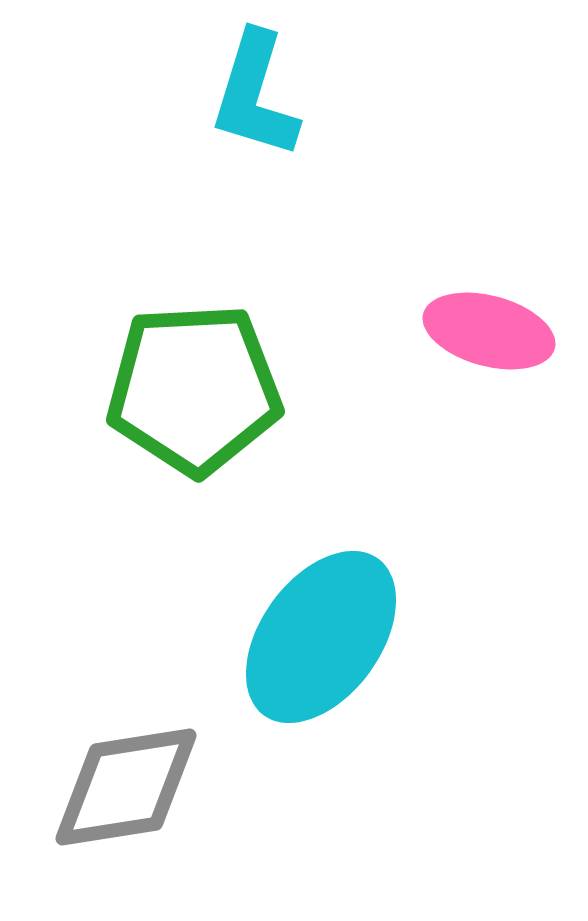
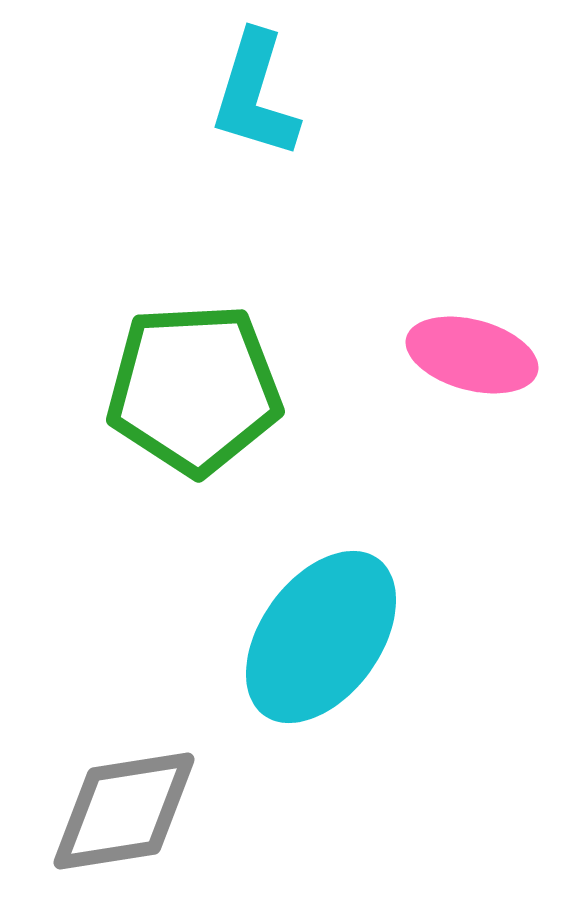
pink ellipse: moved 17 px left, 24 px down
gray diamond: moved 2 px left, 24 px down
